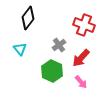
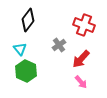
black diamond: moved 2 px down
red arrow: moved 1 px down
green hexagon: moved 26 px left
